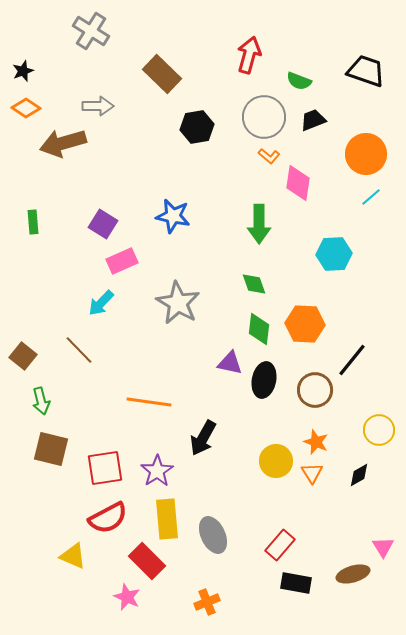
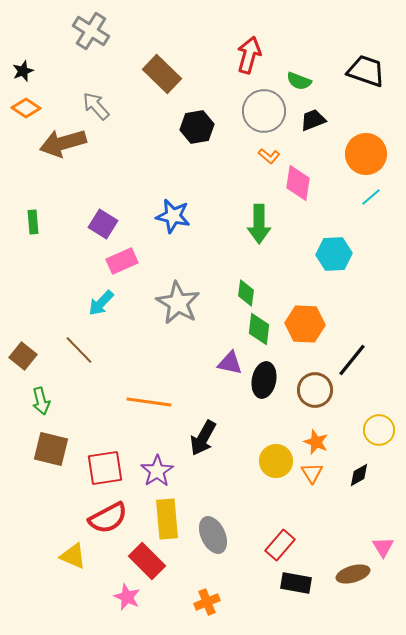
gray arrow at (98, 106): moved 2 px left; rotated 132 degrees counterclockwise
gray circle at (264, 117): moved 6 px up
green diamond at (254, 284): moved 8 px left, 9 px down; rotated 28 degrees clockwise
